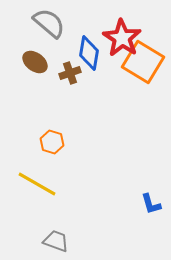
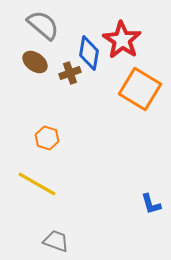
gray semicircle: moved 6 px left, 2 px down
red star: moved 2 px down
orange square: moved 3 px left, 27 px down
orange hexagon: moved 5 px left, 4 px up
